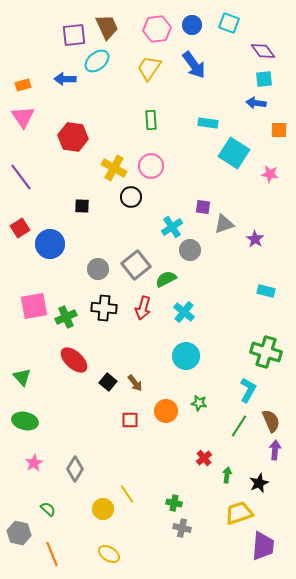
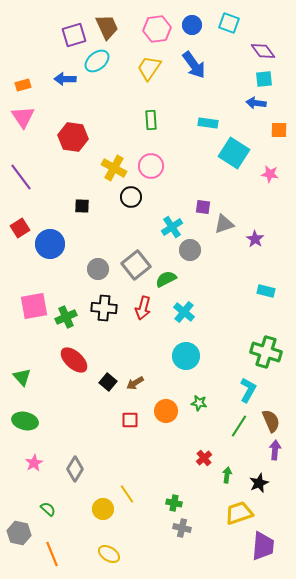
purple square at (74, 35): rotated 10 degrees counterclockwise
brown arrow at (135, 383): rotated 96 degrees clockwise
